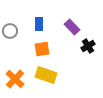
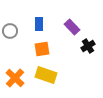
orange cross: moved 1 px up
